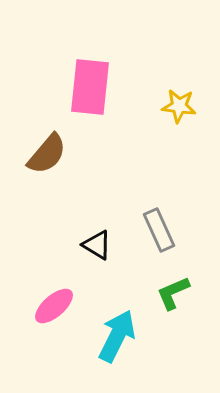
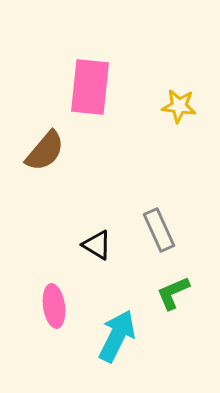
brown semicircle: moved 2 px left, 3 px up
pink ellipse: rotated 57 degrees counterclockwise
